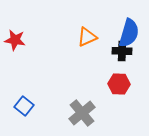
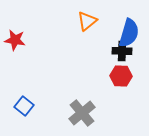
orange triangle: moved 16 px up; rotated 15 degrees counterclockwise
red hexagon: moved 2 px right, 8 px up
